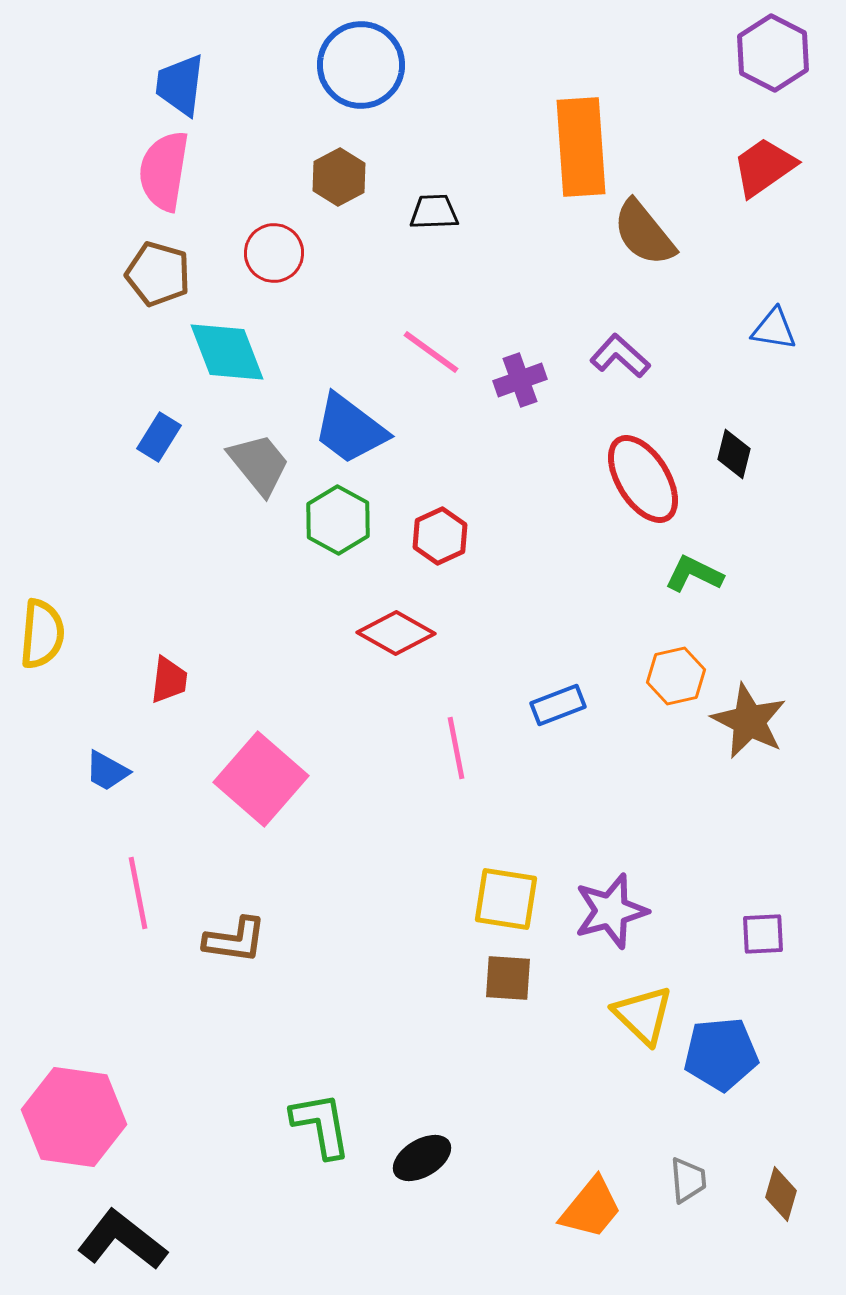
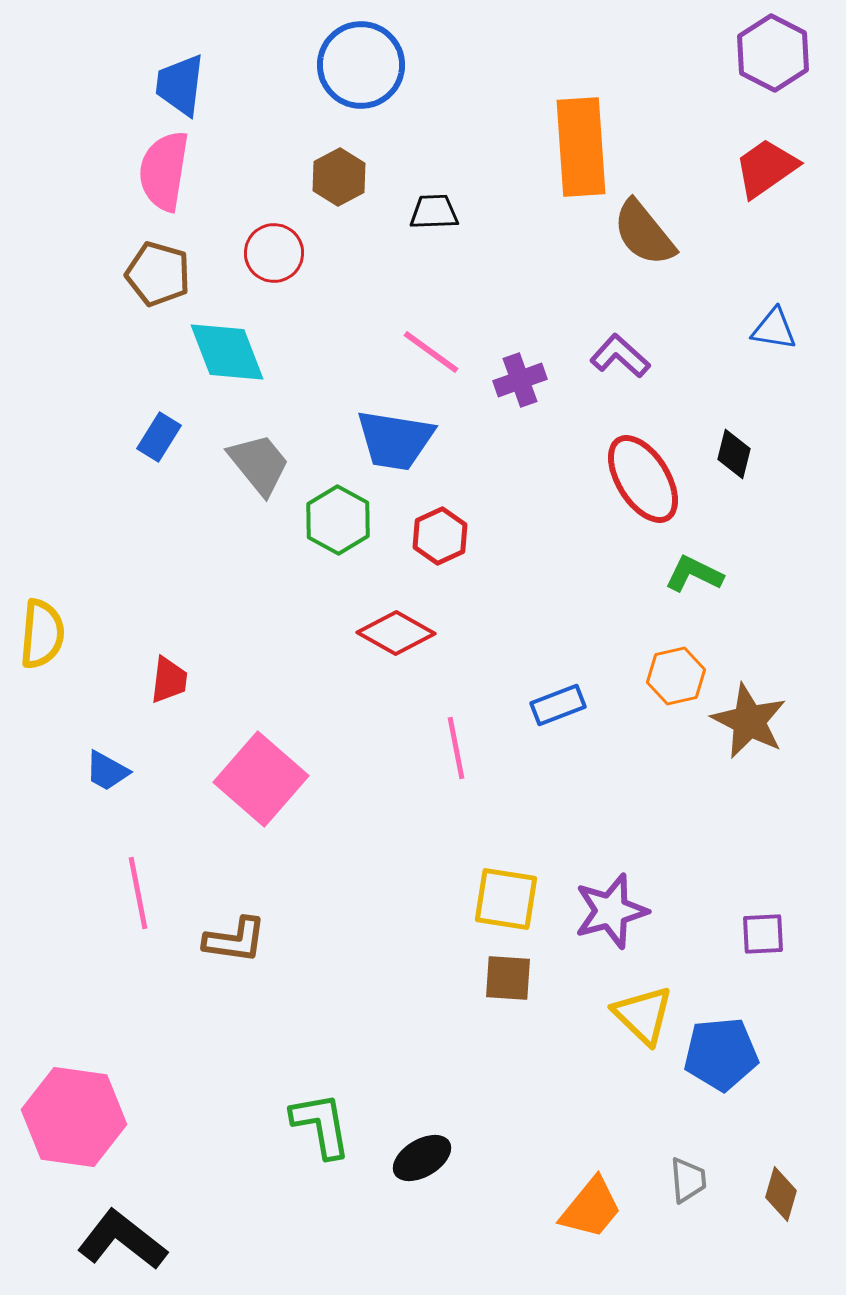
red trapezoid at (764, 167): moved 2 px right, 1 px down
blue trapezoid at (350, 429): moved 45 px right, 11 px down; rotated 28 degrees counterclockwise
